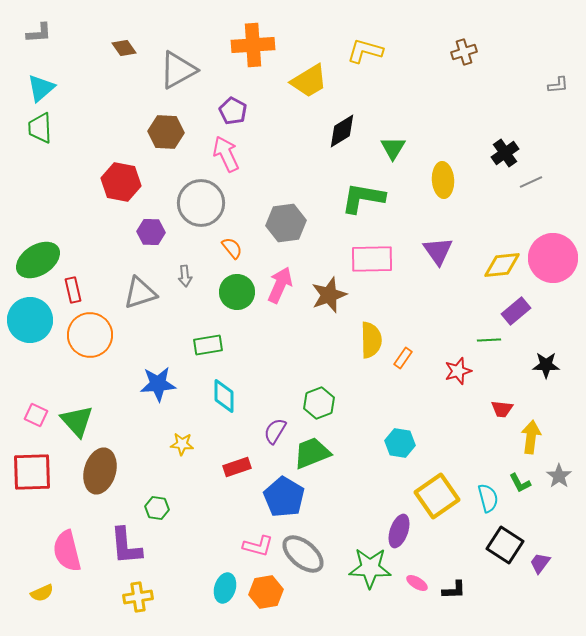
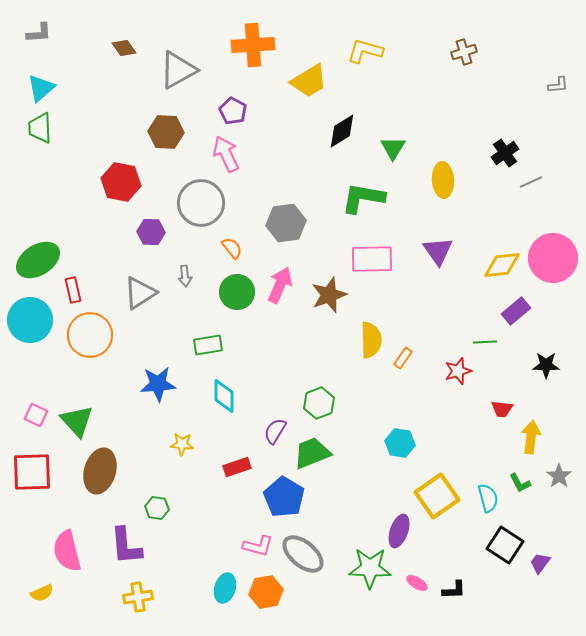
gray triangle at (140, 293): rotated 15 degrees counterclockwise
green line at (489, 340): moved 4 px left, 2 px down
